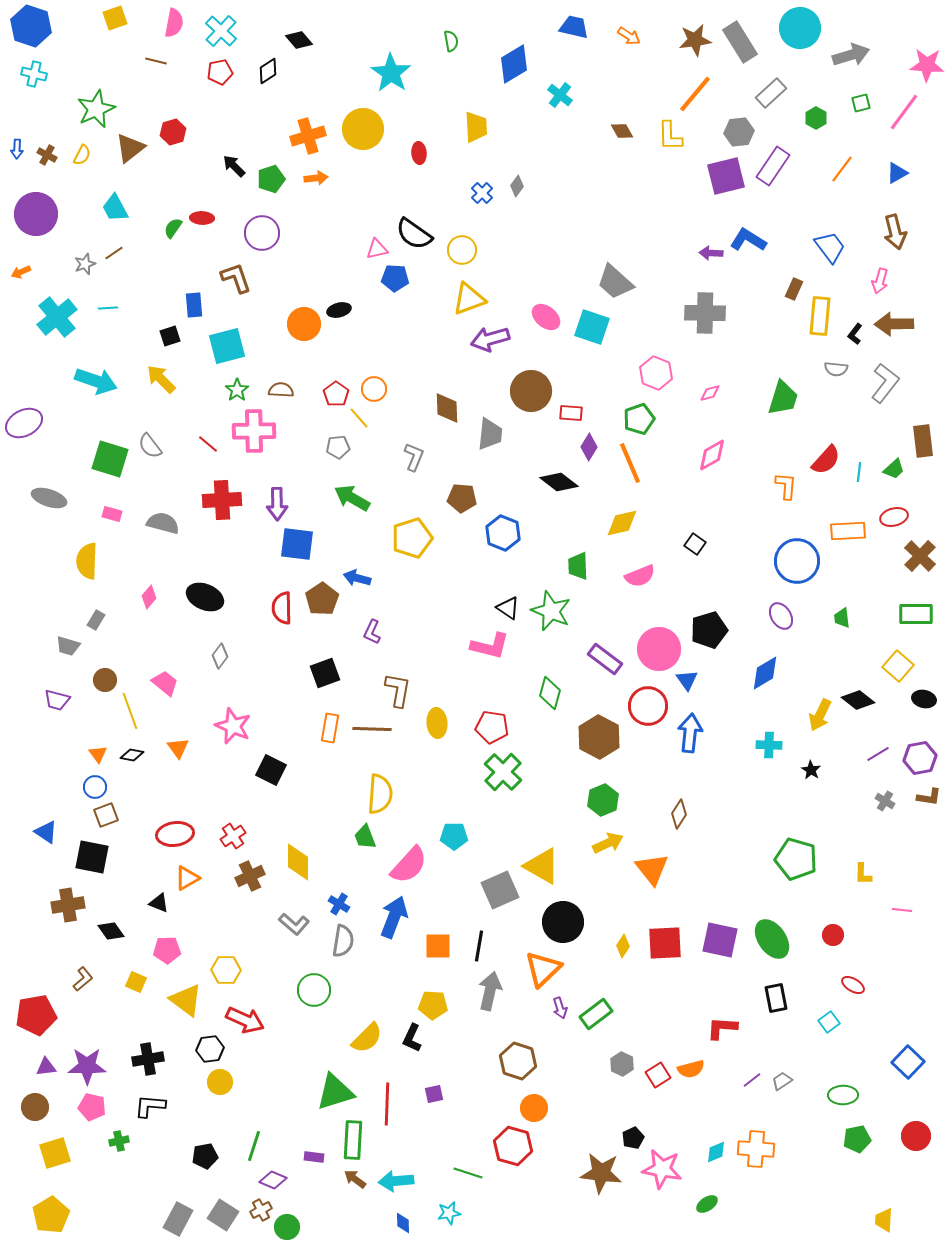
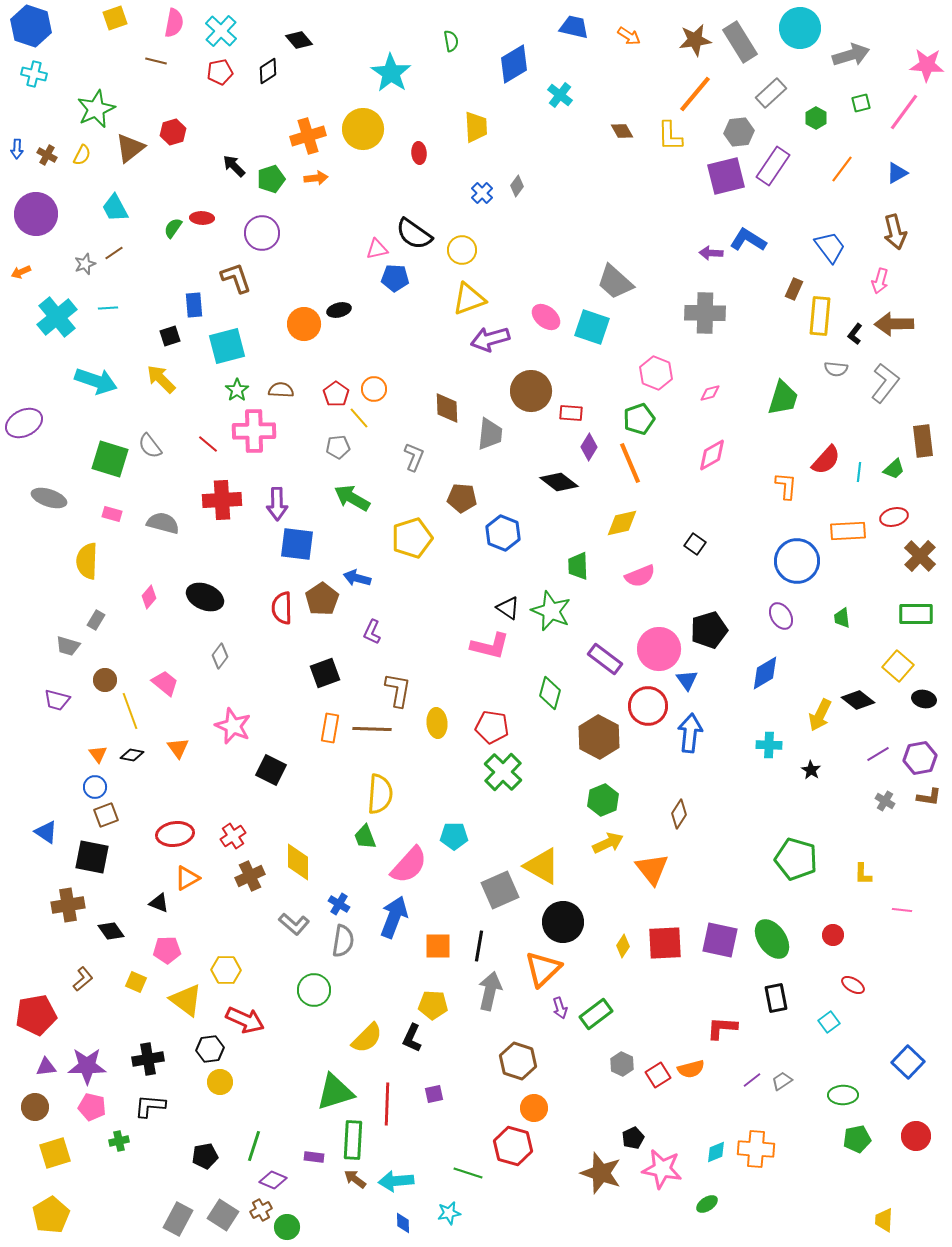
brown star at (601, 1173): rotated 12 degrees clockwise
